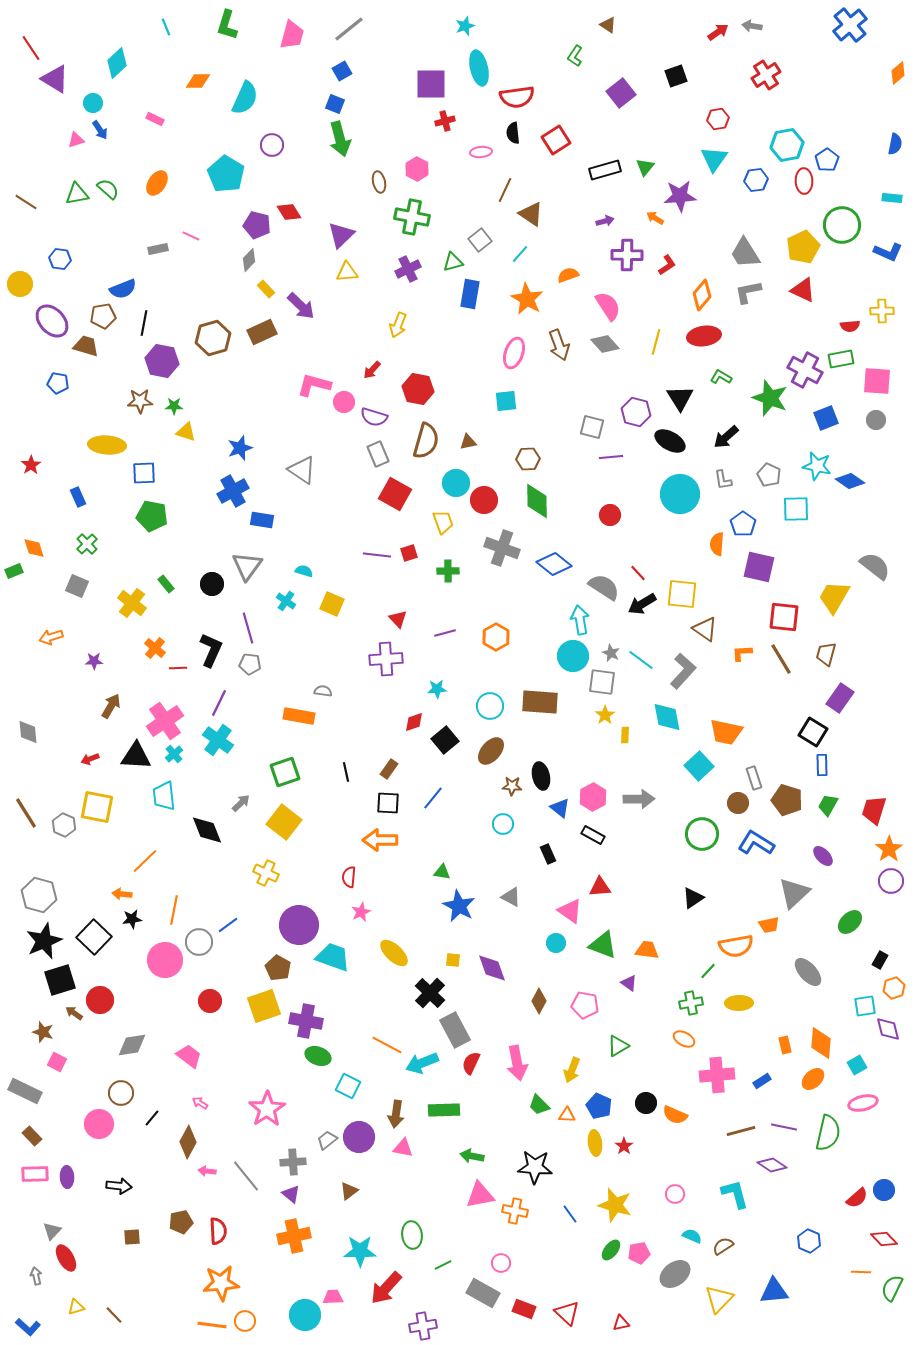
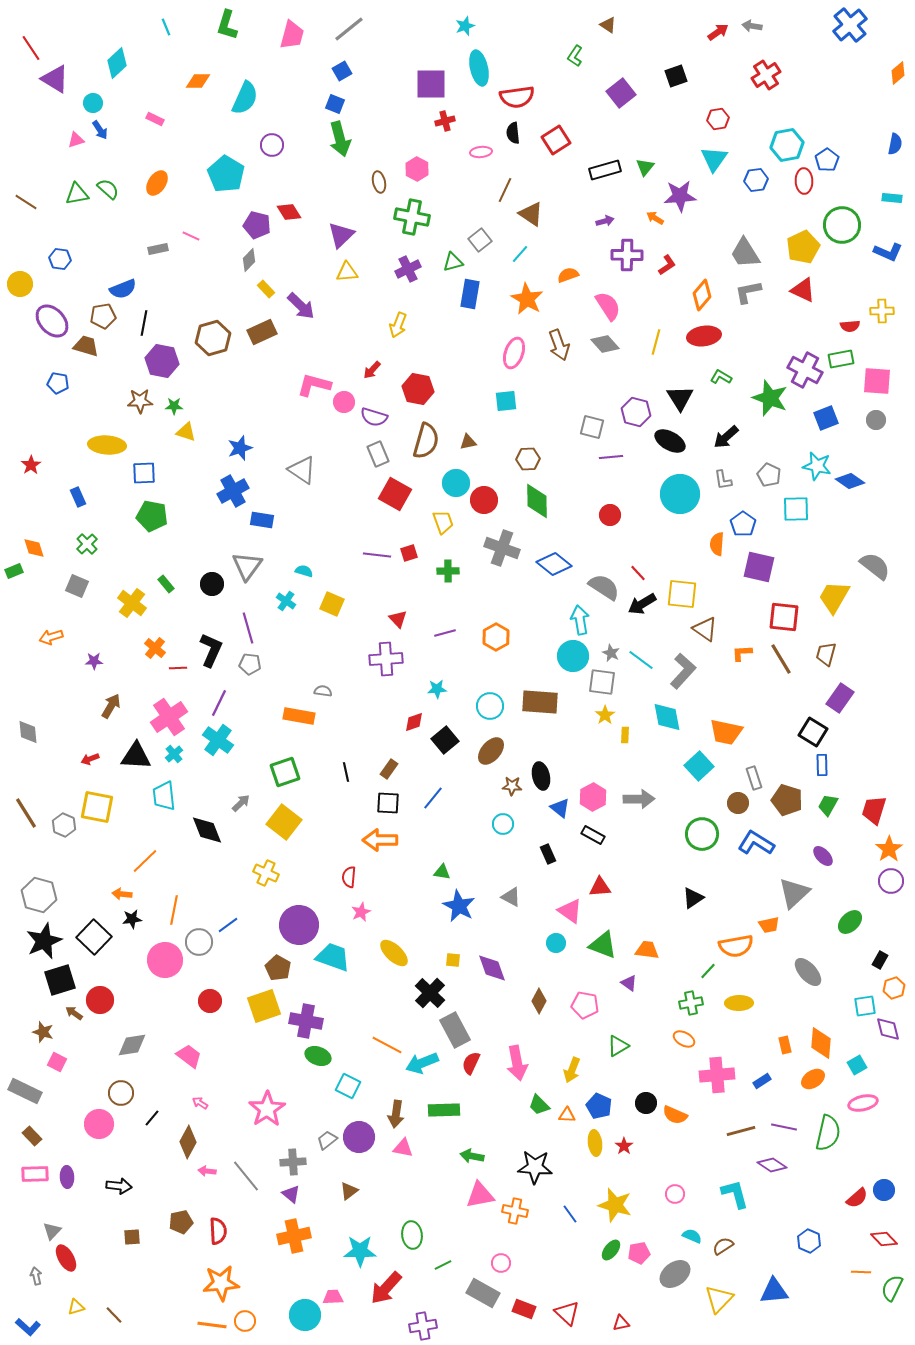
pink cross at (165, 721): moved 4 px right, 4 px up
orange ellipse at (813, 1079): rotated 10 degrees clockwise
